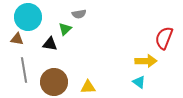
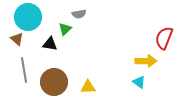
brown triangle: rotated 32 degrees clockwise
